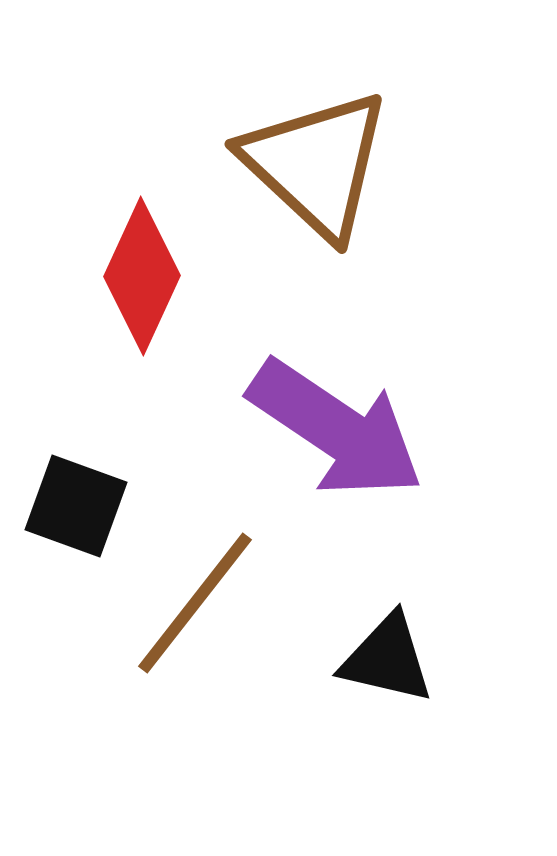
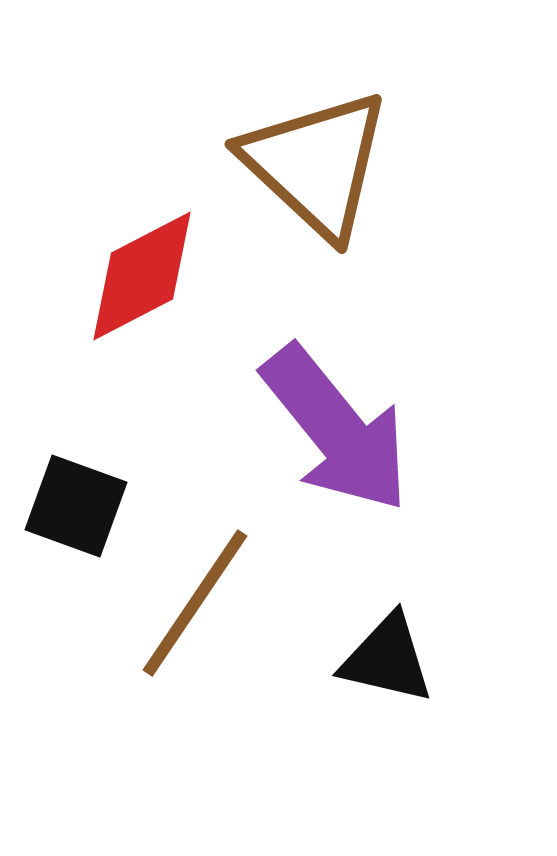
red diamond: rotated 38 degrees clockwise
purple arrow: rotated 17 degrees clockwise
brown line: rotated 4 degrees counterclockwise
